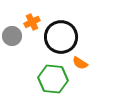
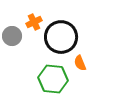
orange cross: moved 2 px right
orange semicircle: rotated 35 degrees clockwise
